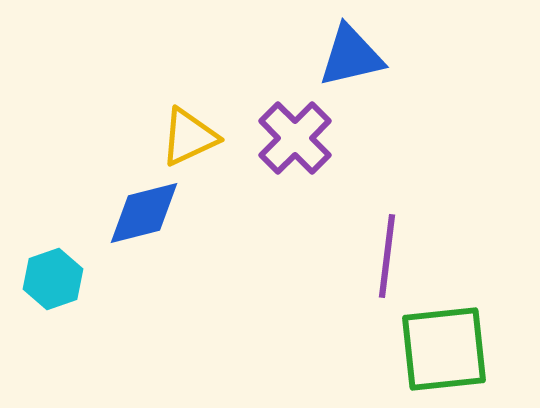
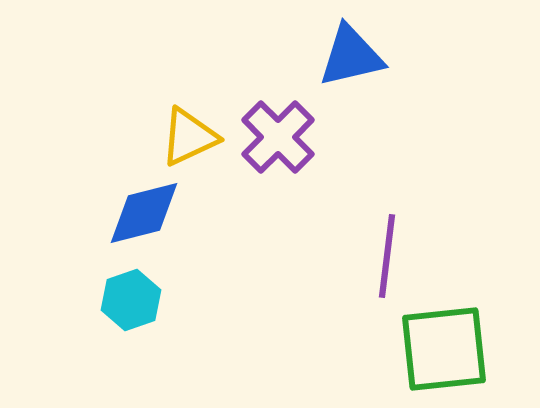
purple cross: moved 17 px left, 1 px up
cyan hexagon: moved 78 px right, 21 px down
